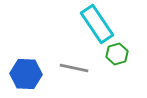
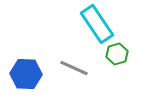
gray line: rotated 12 degrees clockwise
